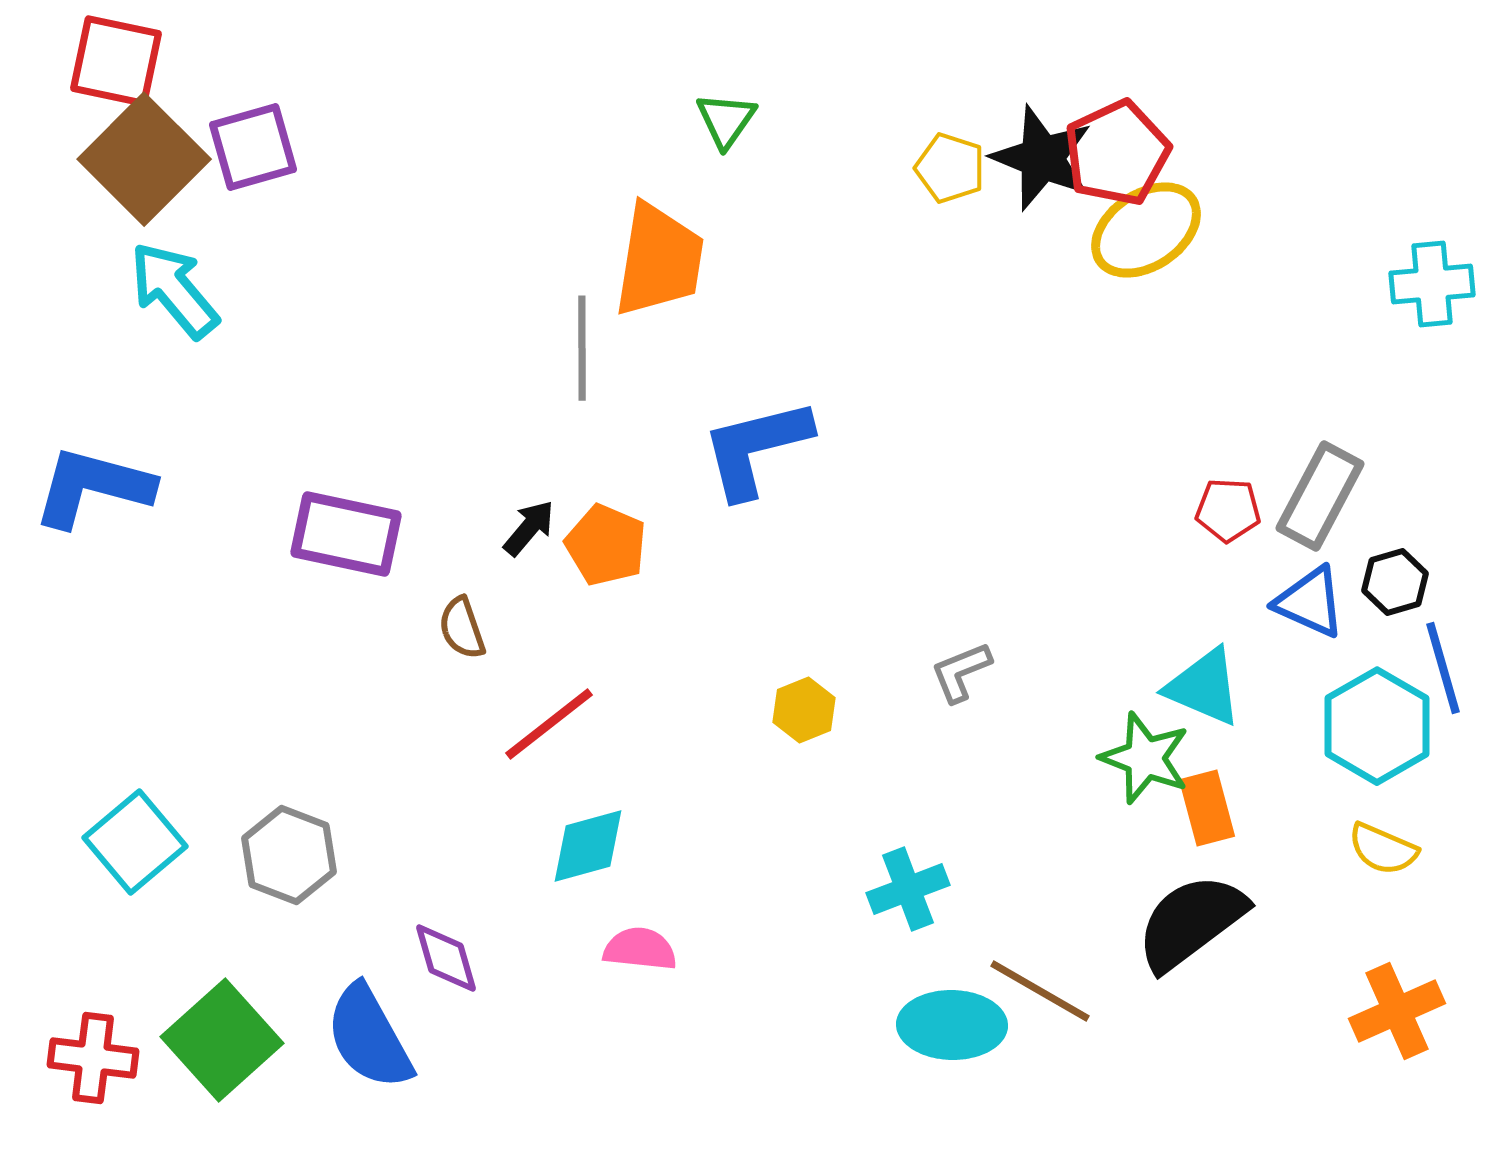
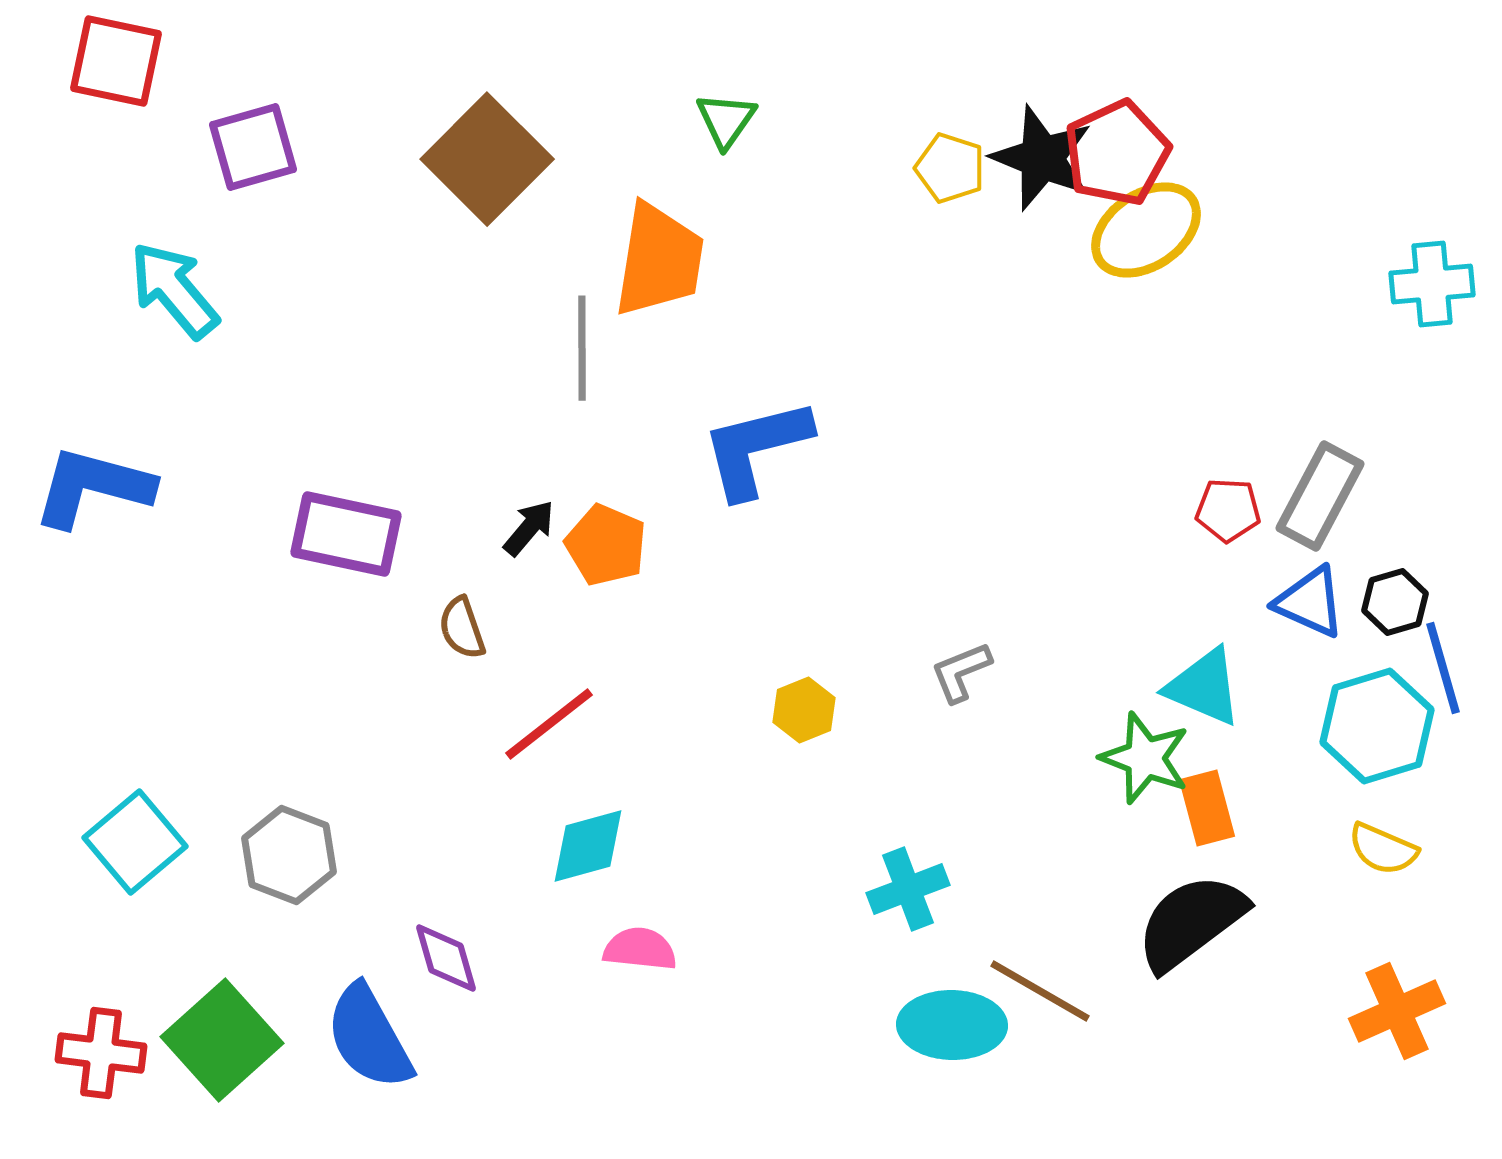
brown square at (144, 159): moved 343 px right
black hexagon at (1395, 582): moved 20 px down
cyan hexagon at (1377, 726): rotated 13 degrees clockwise
red cross at (93, 1058): moved 8 px right, 5 px up
